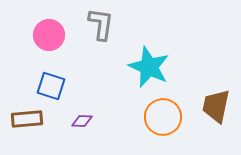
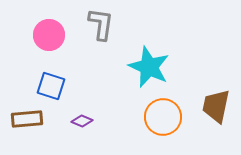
purple diamond: rotated 20 degrees clockwise
